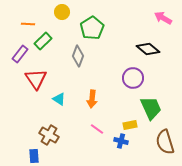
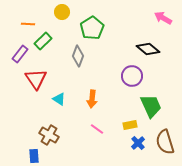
purple circle: moved 1 px left, 2 px up
green trapezoid: moved 2 px up
blue cross: moved 17 px right, 2 px down; rotated 32 degrees clockwise
